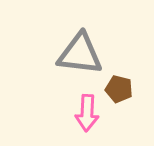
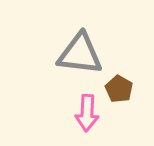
brown pentagon: rotated 16 degrees clockwise
